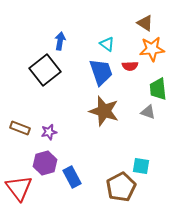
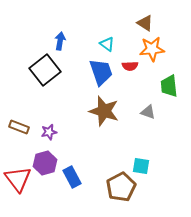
green trapezoid: moved 11 px right, 3 px up
brown rectangle: moved 1 px left, 1 px up
red triangle: moved 1 px left, 9 px up
